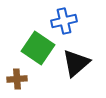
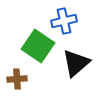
green square: moved 2 px up
